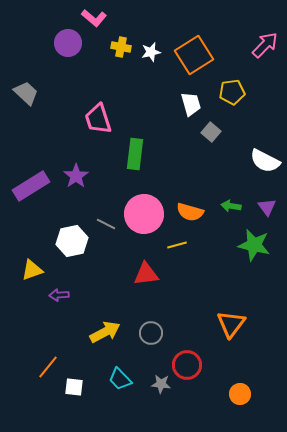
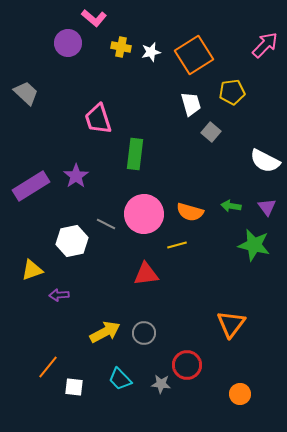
gray circle: moved 7 px left
